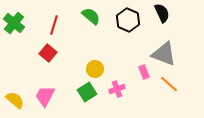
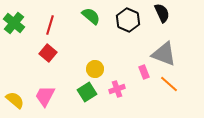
red line: moved 4 px left
